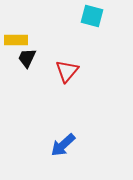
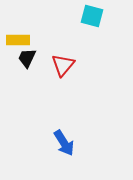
yellow rectangle: moved 2 px right
red triangle: moved 4 px left, 6 px up
blue arrow: moved 1 px right, 2 px up; rotated 80 degrees counterclockwise
